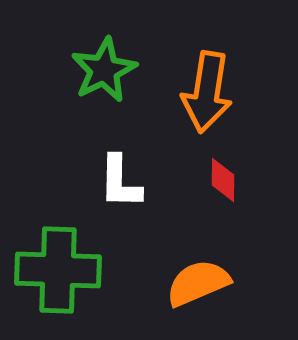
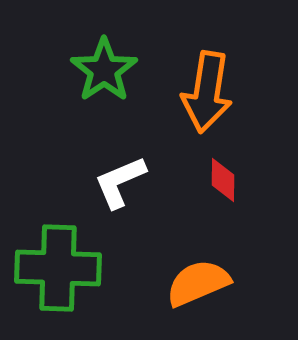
green star: rotated 8 degrees counterclockwise
white L-shape: rotated 66 degrees clockwise
green cross: moved 2 px up
